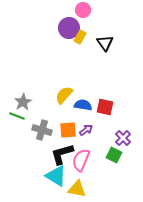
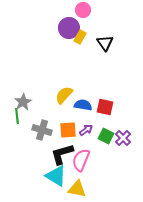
green line: rotated 63 degrees clockwise
green square: moved 8 px left, 19 px up
